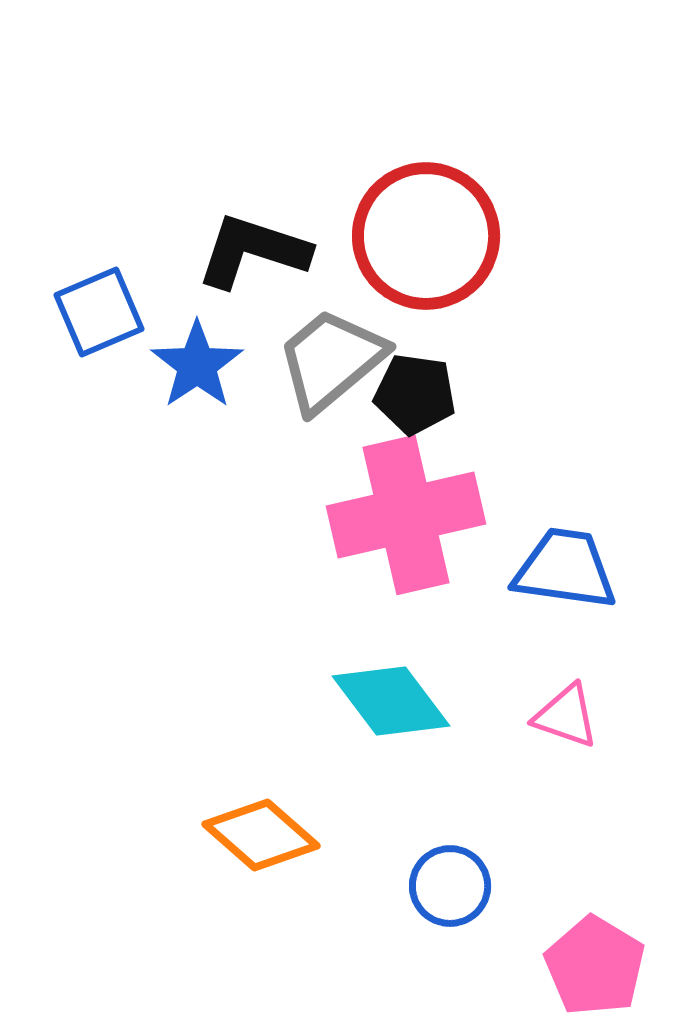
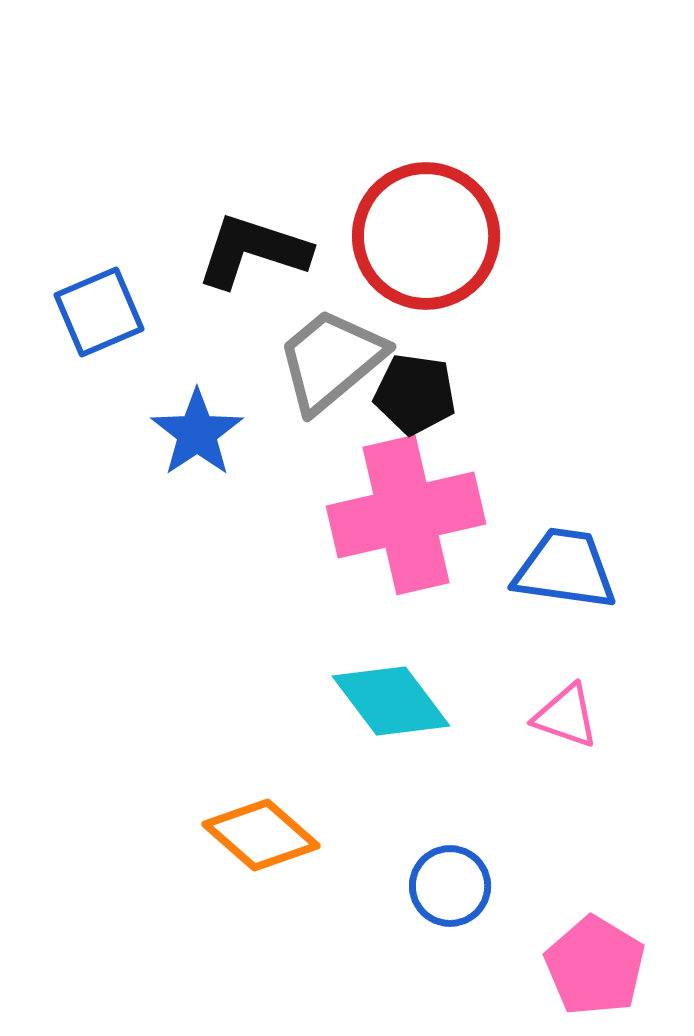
blue star: moved 68 px down
